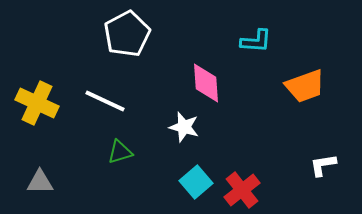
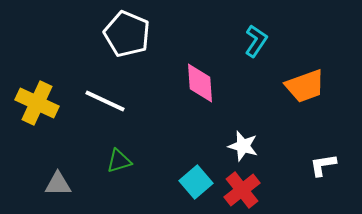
white pentagon: rotated 21 degrees counterclockwise
cyan L-shape: rotated 60 degrees counterclockwise
pink diamond: moved 6 px left
white star: moved 59 px right, 19 px down
green triangle: moved 1 px left, 9 px down
gray triangle: moved 18 px right, 2 px down
